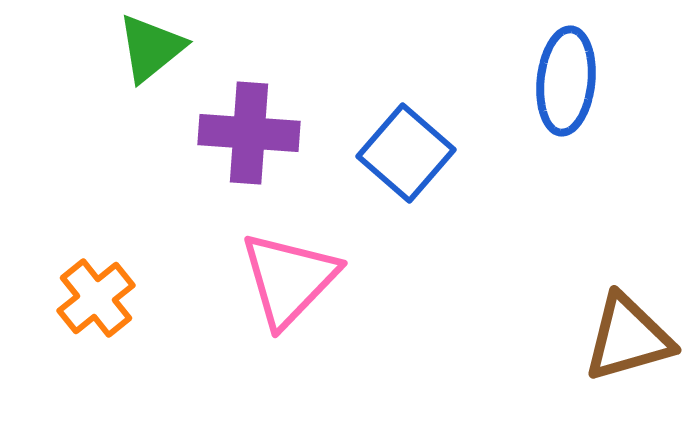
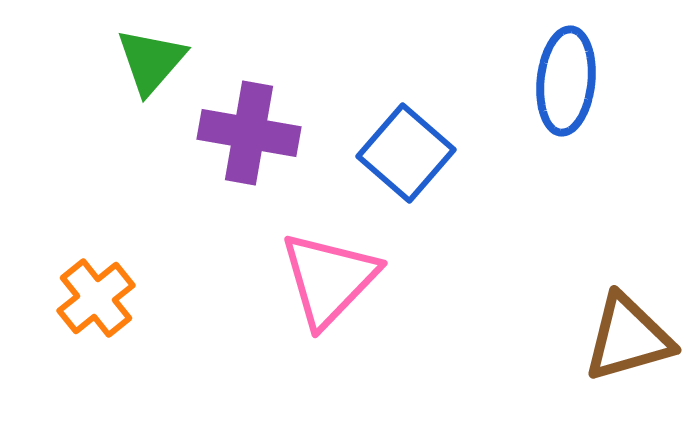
green triangle: moved 13 px down; rotated 10 degrees counterclockwise
purple cross: rotated 6 degrees clockwise
pink triangle: moved 40 px right
